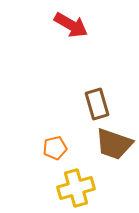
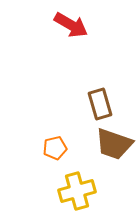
brown rectangle: moved 3 px right
yellow cross: moved 1 px right, 3 px down
